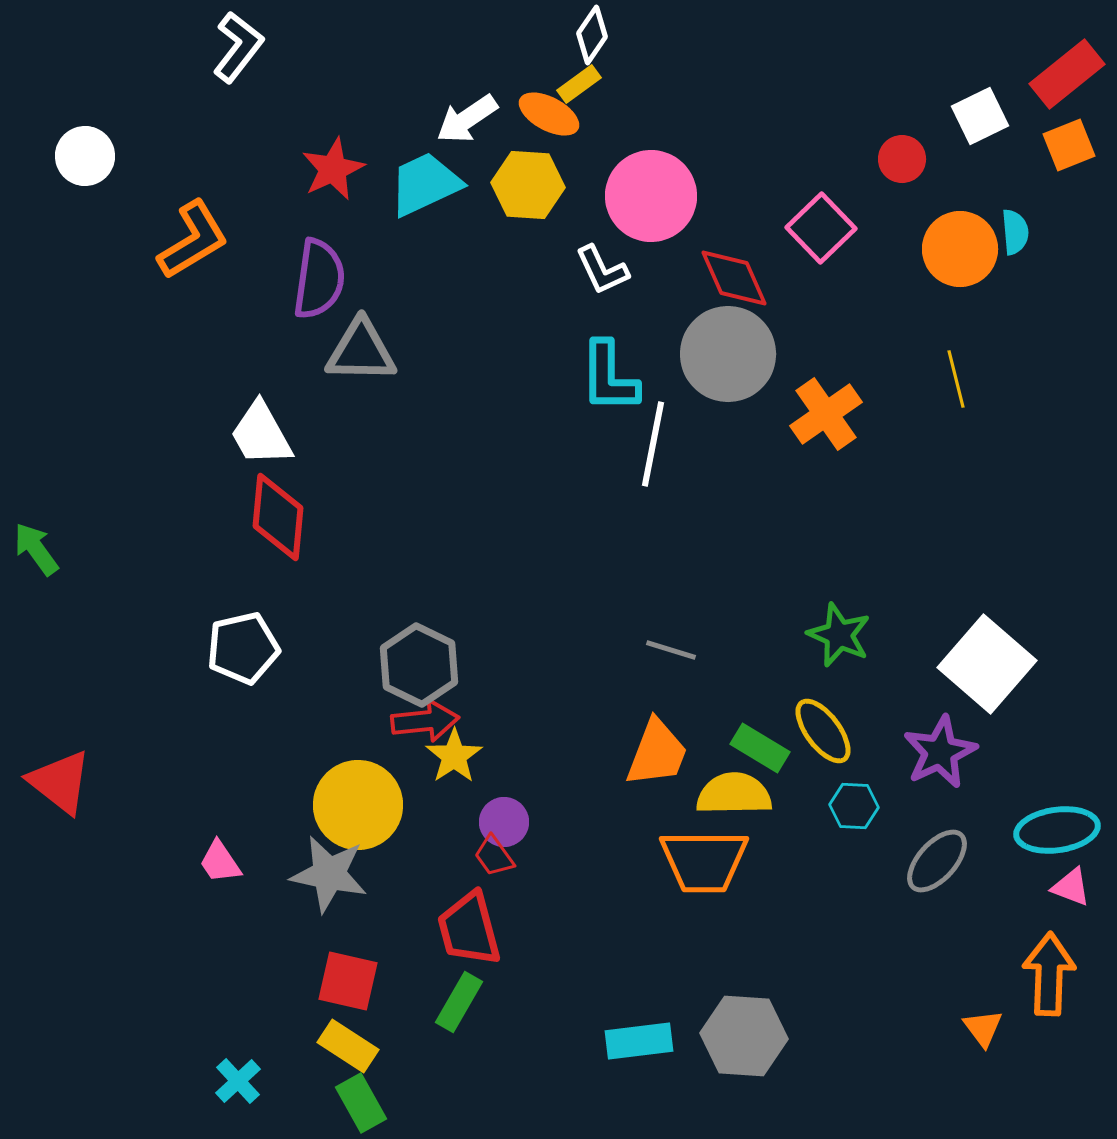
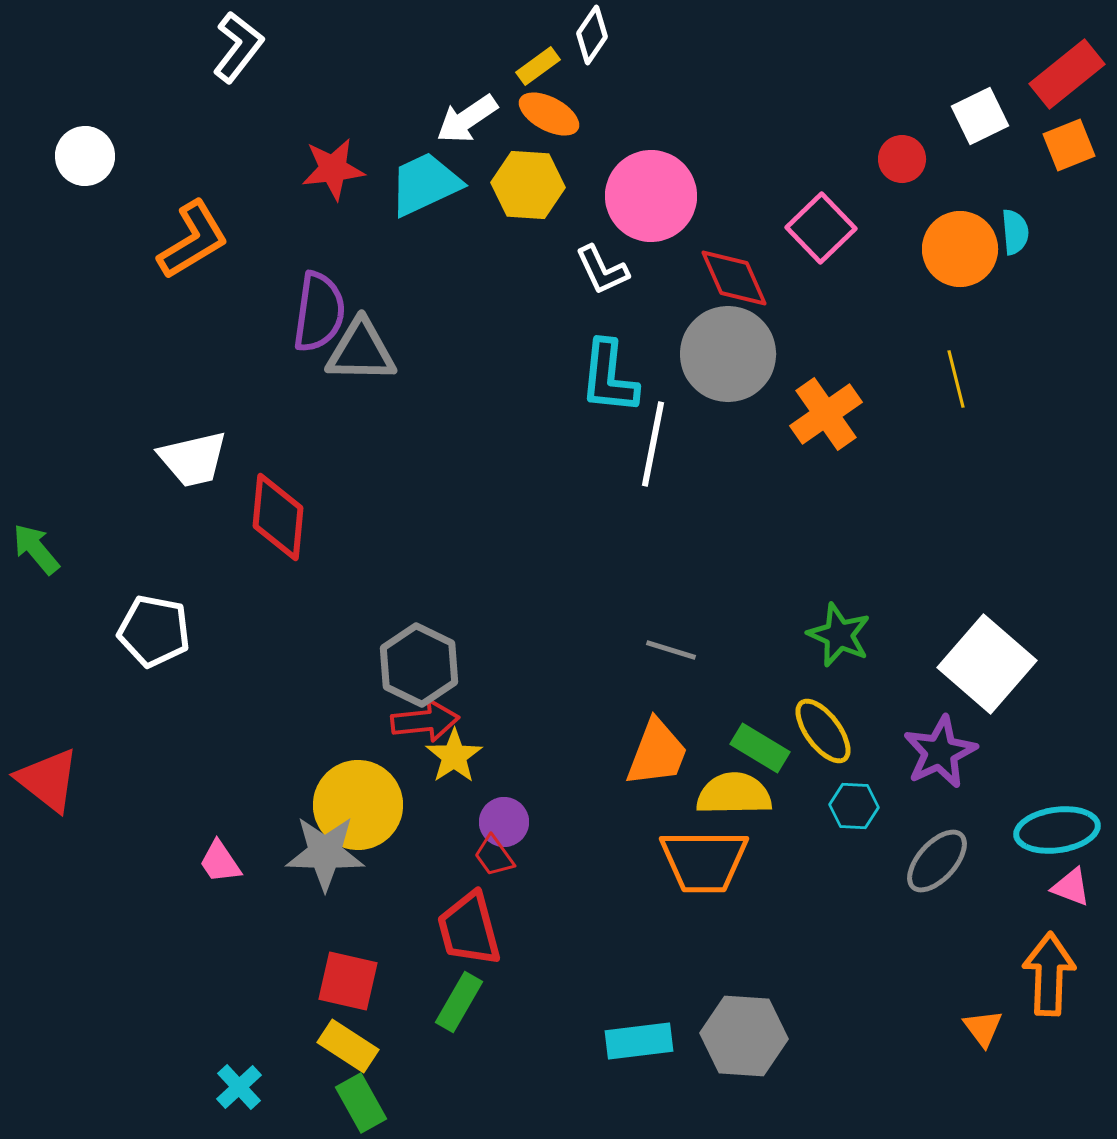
yellow rectangle at (579, 84): moved 41 px left, 18 px up
red star at (333, 169): rotated 18 degrees clockwise
purple semicircle at (319, 279): moved 33 px down
cyan L-shape at (609, 377): rotated 6 degrees clockwise
white trapezoid at (261, 434): moved 68 px left, 25 px down; rotated 74 degrees counterclockwise
green arrow at (36, 549): rotated 4 degrees counterclockwise
white pentagon at (243, 648): moved 89 px left, 17 px up; rotated 24 degrees clockwise
red triangle at (60, 782): moved 12 px left, 2 px up
gray star at (329, 874): moved 4 px left, 21 px up; rotated 10 degrees counterclockwise
cyan cross at (238, 1081): moved 1 px right, 6 px down
